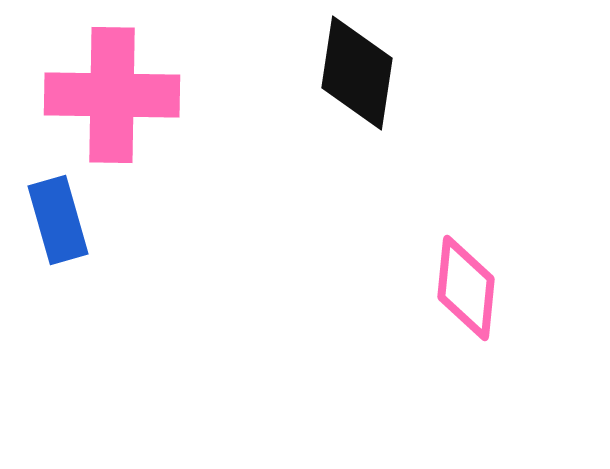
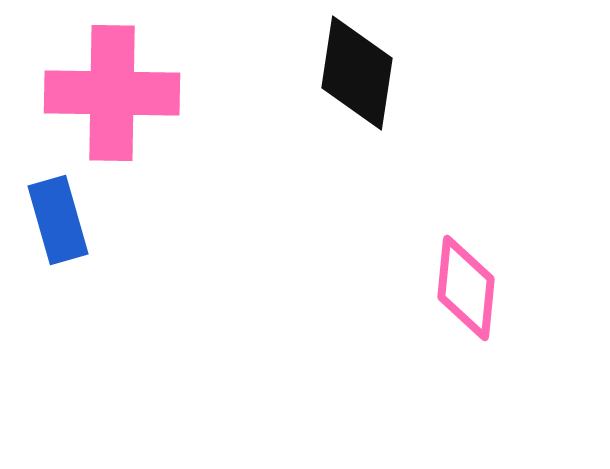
pink cross: moved 2 px up
